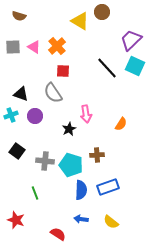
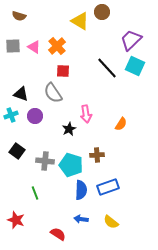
gray square: moved 1 px up
